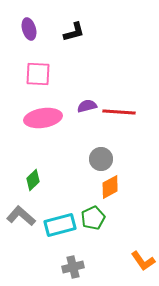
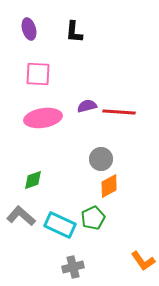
black L-shape: rotated 110 degrees clockwise
green diamond: rotated 25 degrees clockwise
orange diamond: moved 1 px left, 1 px up
cyan rectangle: rotated 40 degrees clockwise
